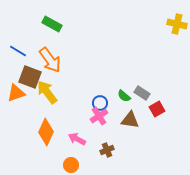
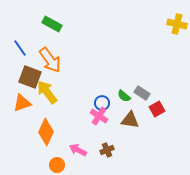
blue line: moved 2 px right, 3 px up; rotated 24 degrees clockwise
orange triangle: moved 6 px right, 10 px down
blue circle: moved 2 px right
pink cross: rotated 24 degrees counterclockwise
pink arrow: moved 1 px right, 11 px down
orange circle: moved 14 px left
